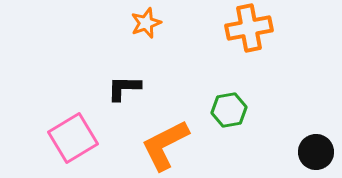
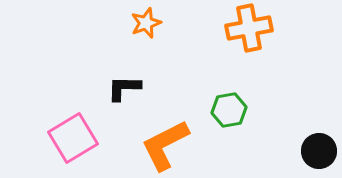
black circle: moved 3 px right, 1 px up
